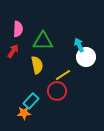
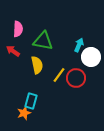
green triangle: rotated 10 degrees clockwise
cyan arrow: rotated 48 degrees clockwise
red arrow: rotated 88 degrees counterclockwise
white circle: moved 5 px right
yellow line: moved 4 px left; rotated 21 degrees counterclockwise
red circle: moved 19 px right, 13 px up
cyan rectangle: rotated 28 degrees counterclockwise
orange star: rotated 16 degrees counterclockwise
